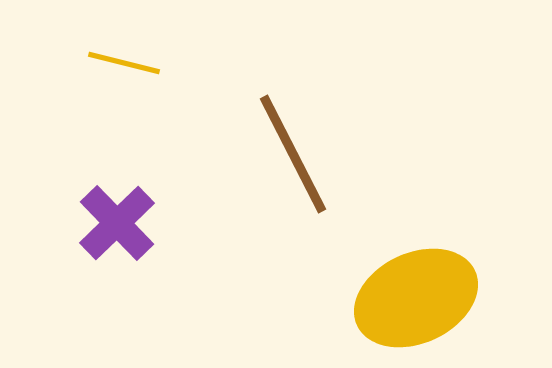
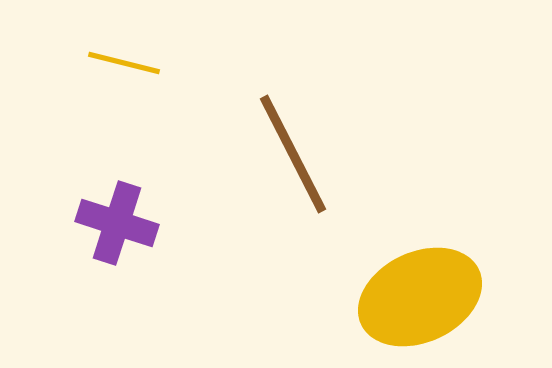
purple cross: rotated 28 degrees counterclockwise
yellow ellipse: moved 4 px right, 1 px up
